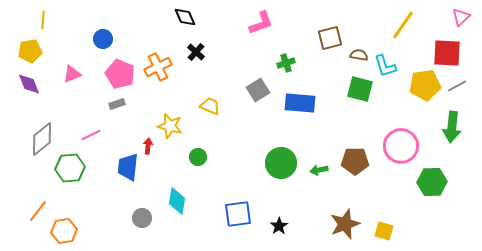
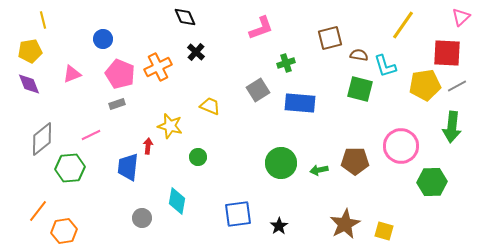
yellow line at (43, 20): rotated 18 degrees counterclockwise
pink L-shape at (261, 23): moved 5 px down
brown star at (345, 224): rotated 8 degrees counterclockwise
